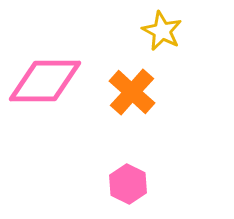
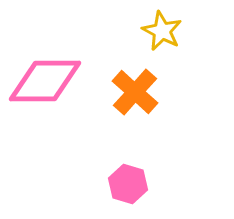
orange cross: moved 3 px right
pink hexagon: rotated 9 degrees counterclockwise
